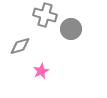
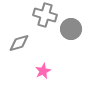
gray diamond: moved 1 px left, 3 px up
pink star: moved 2 px right
